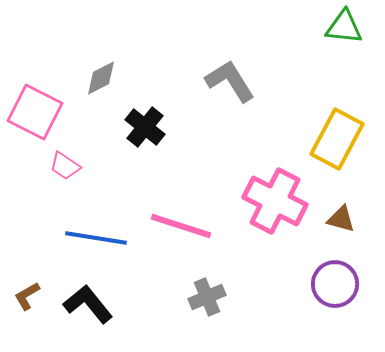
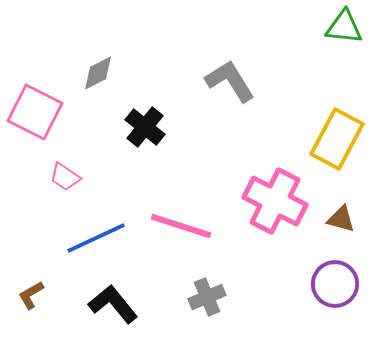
gray diamond: moved 3 px left, 5 px up
pink trapezoid: moved 11 px down
blue line: rotated 34 degrees counterclockwise
brown L-shape: moved 4 px right, 1 px up
black L-shape: moved 25 px right
